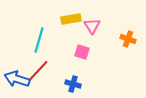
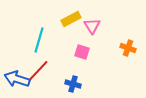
yellow rectangle: rotated 18 degrees counterclockwise
orange cross: moved 9 px down
